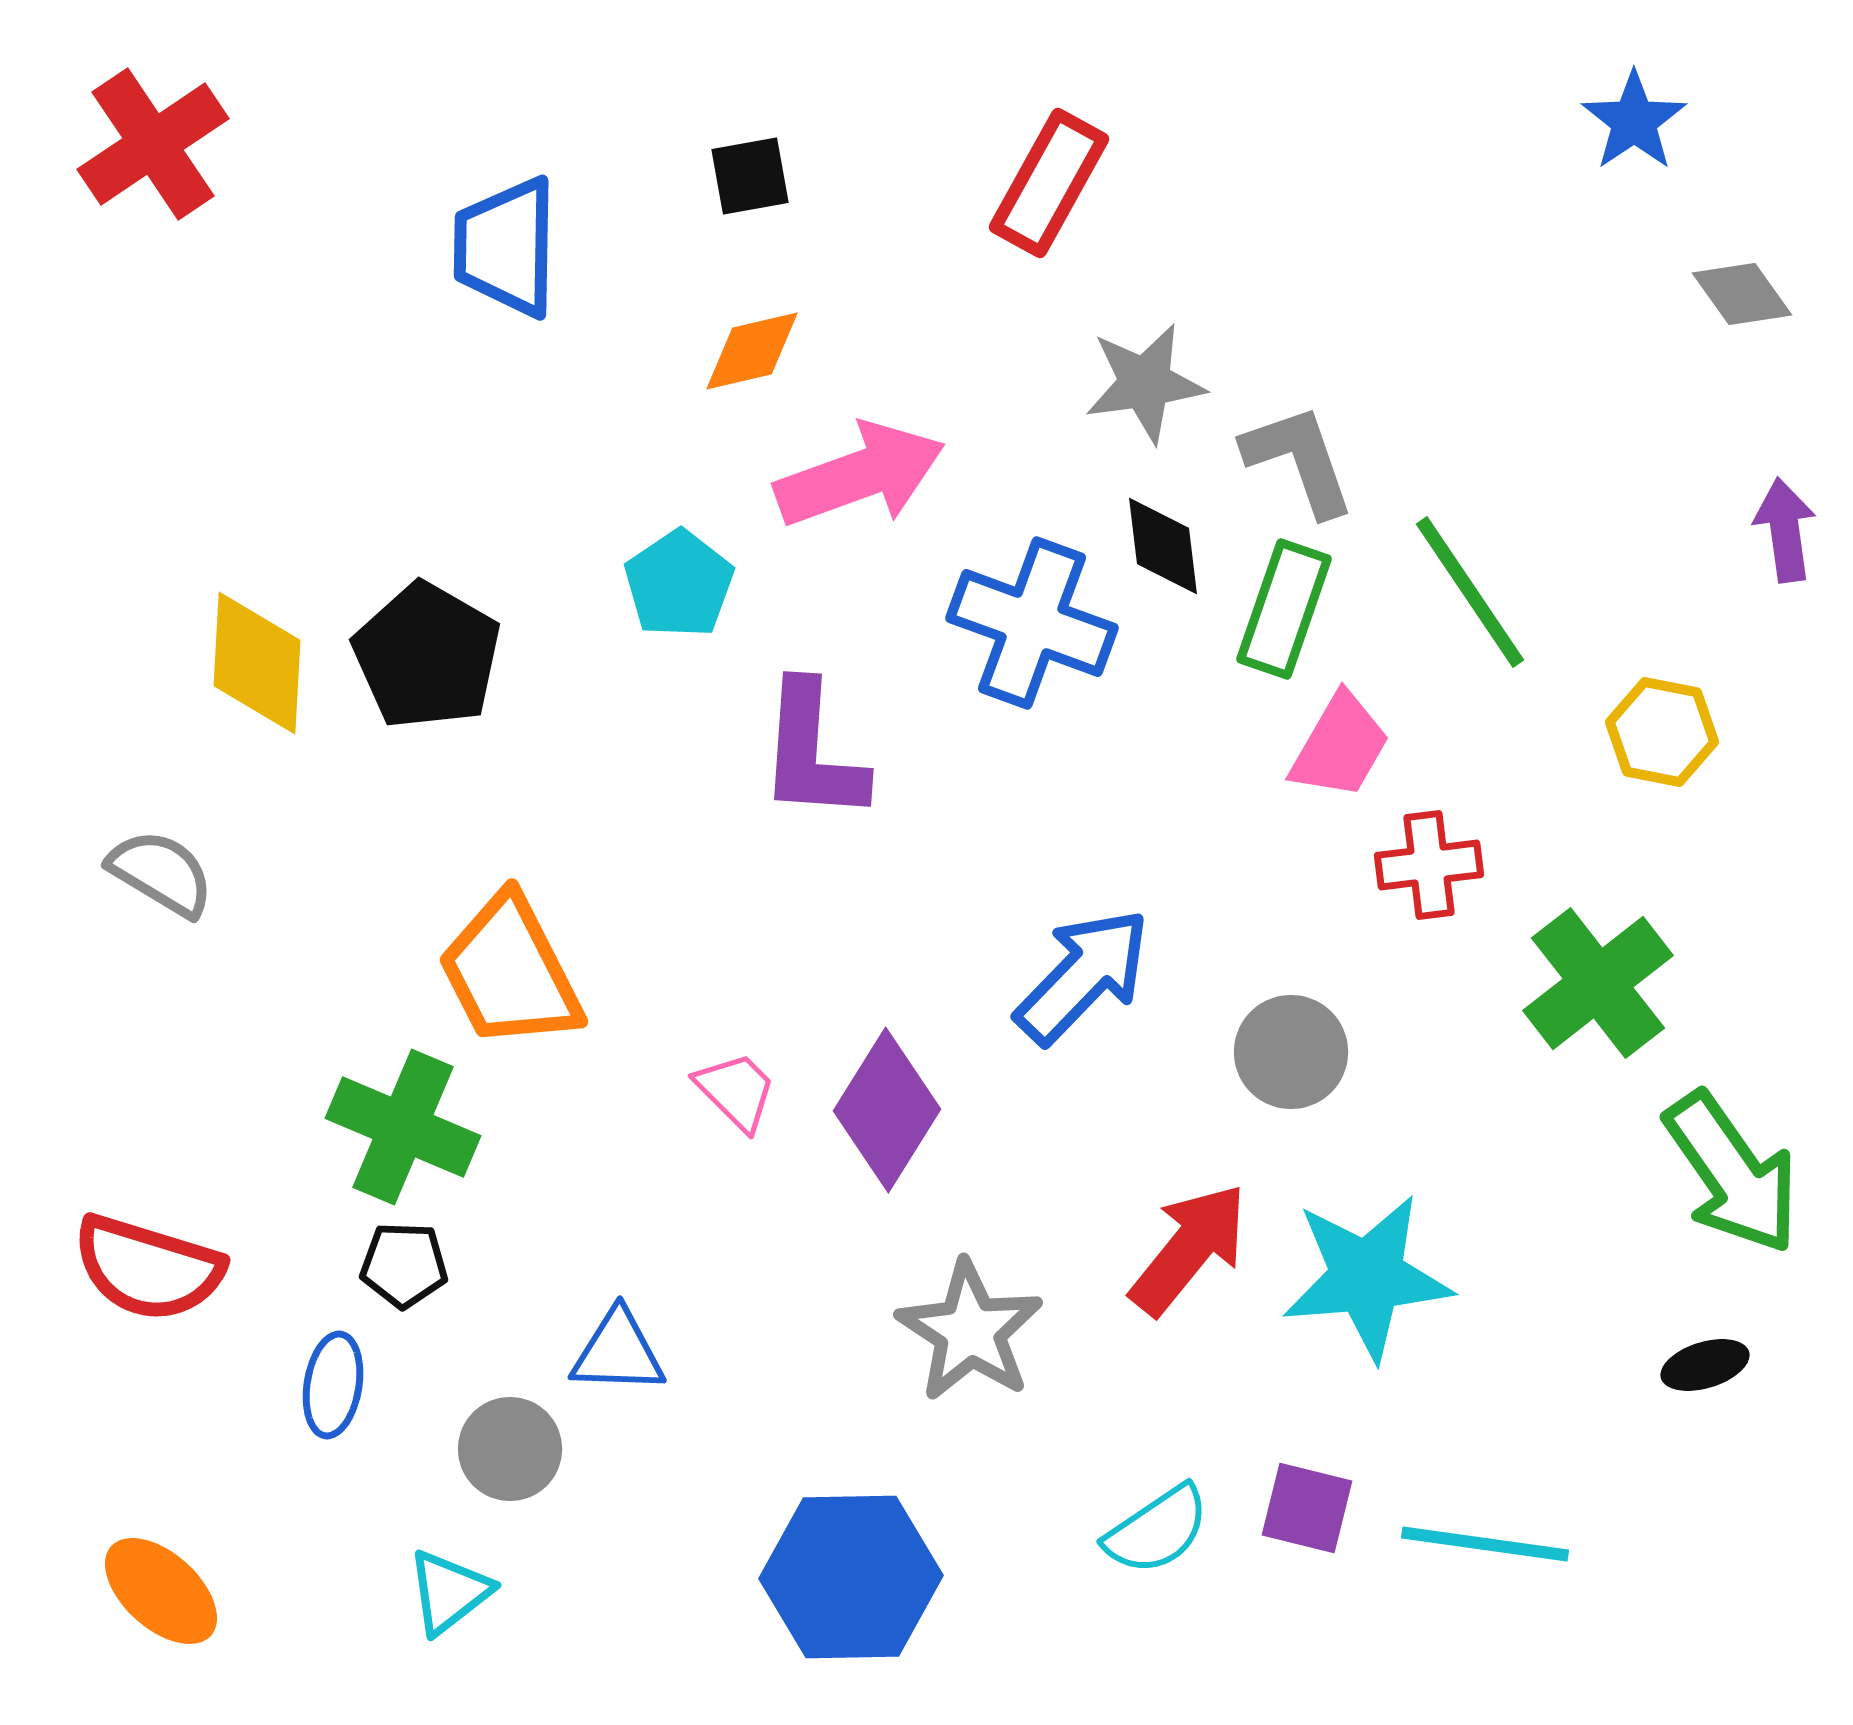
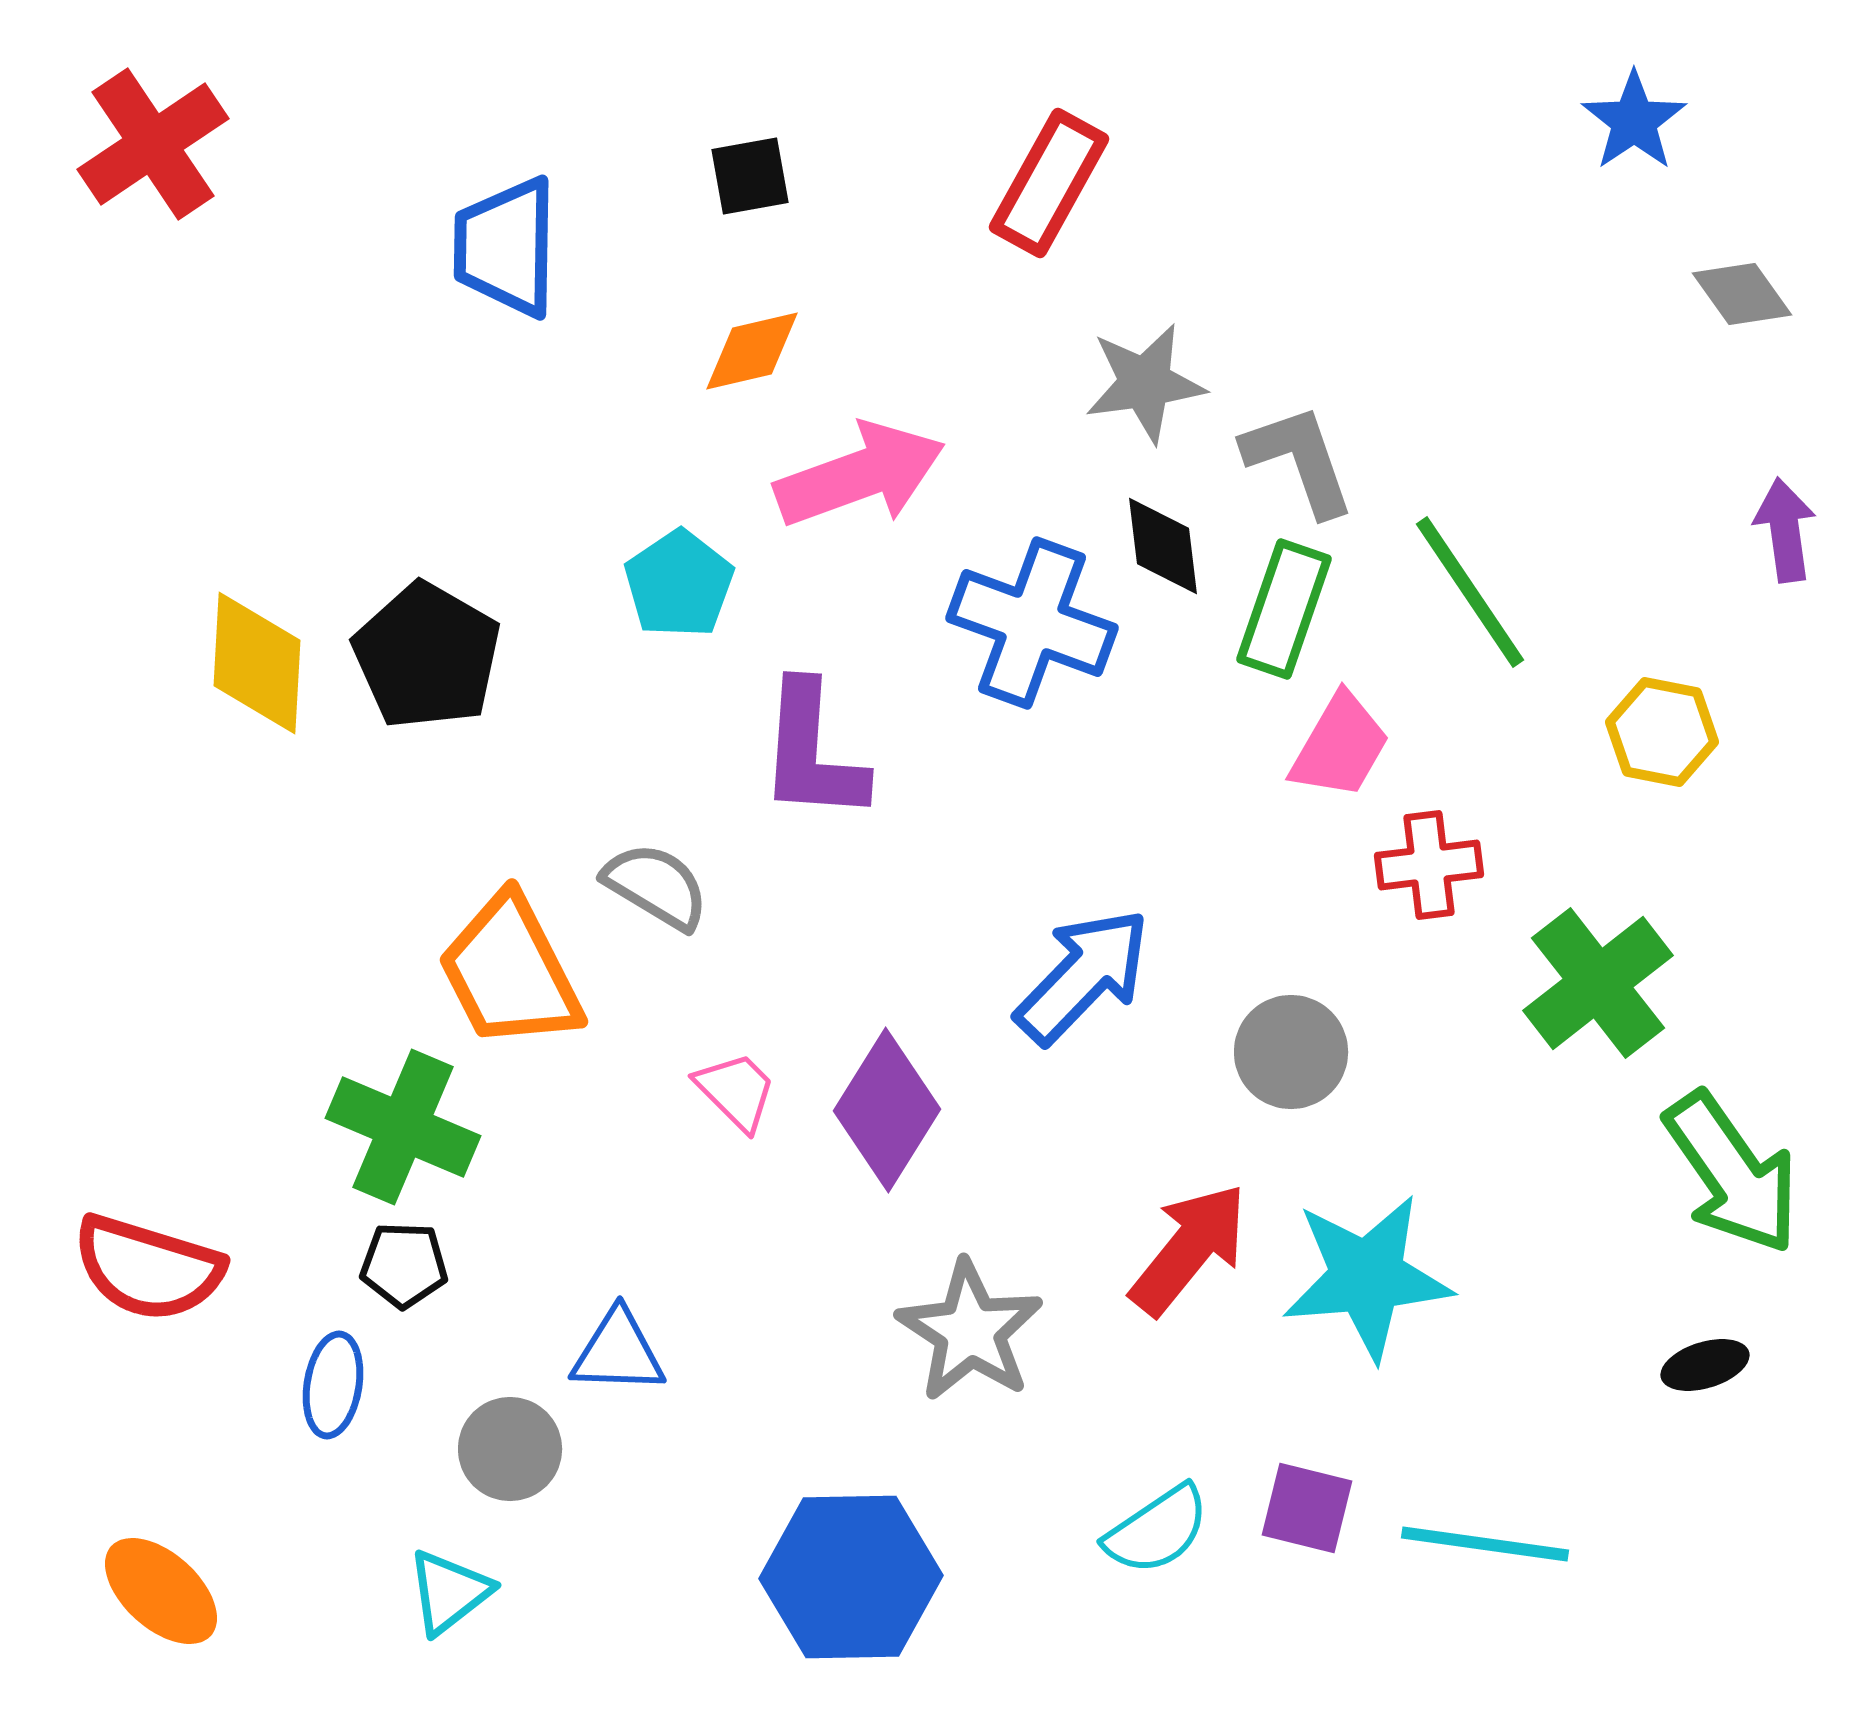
gray semicircle at (161, 873): moved 495 px right, 13 px down
